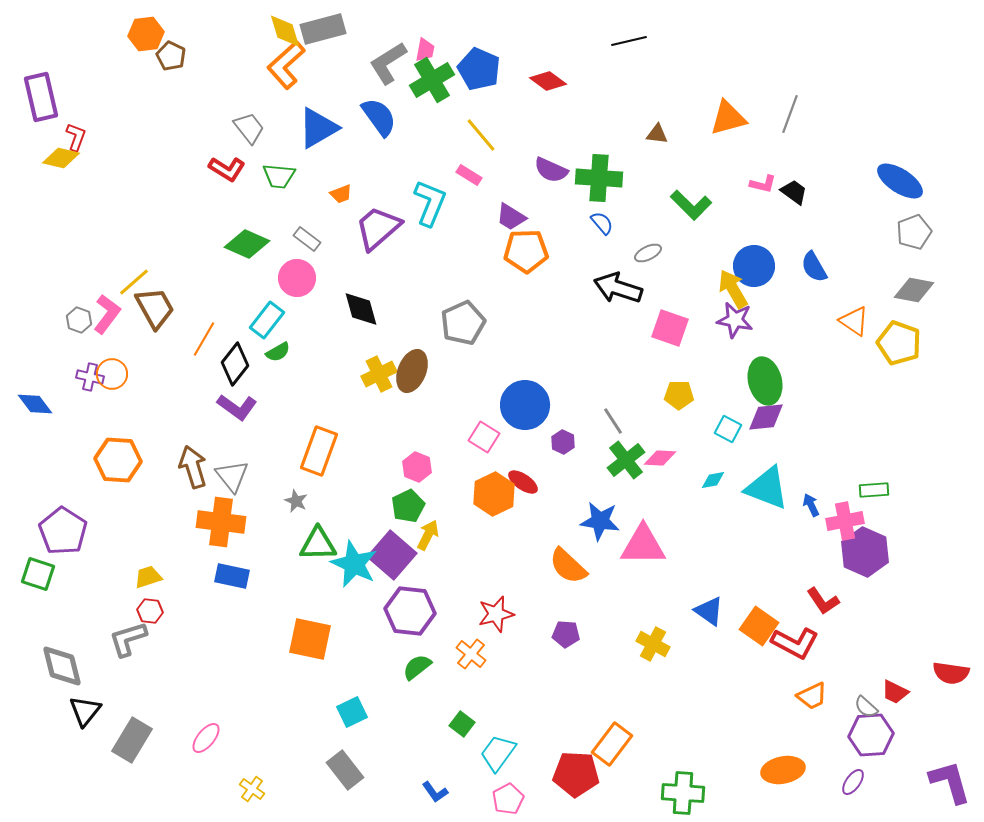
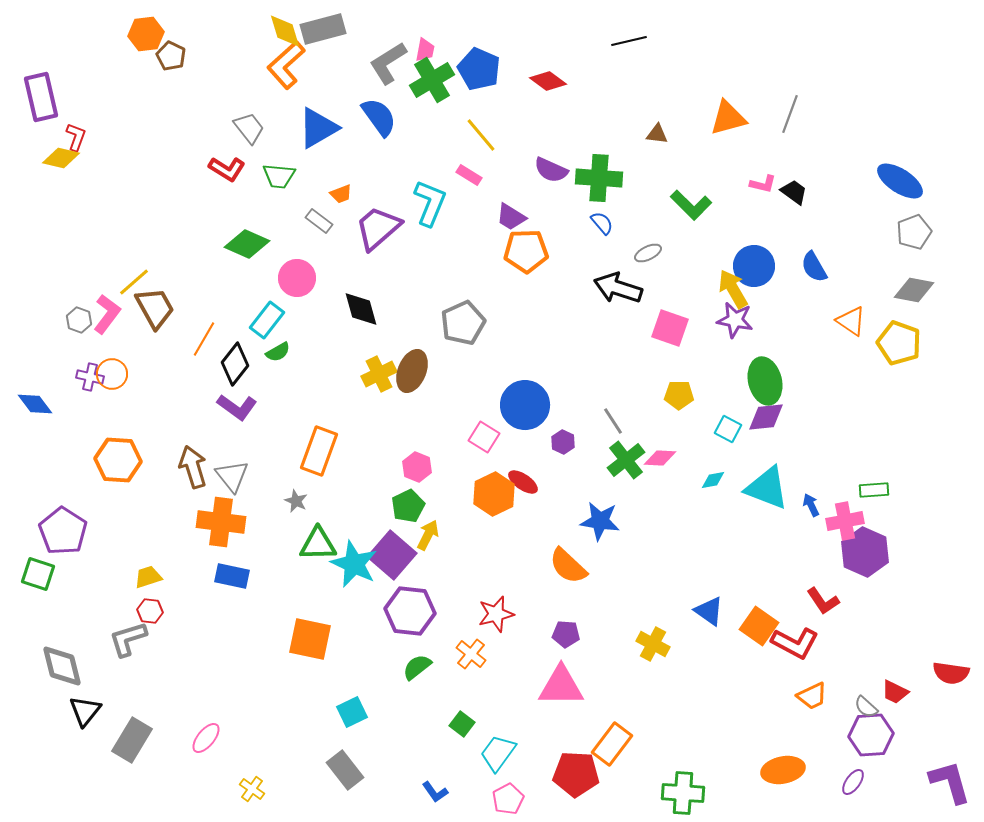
gray rectangle at (307, 239): moved 12 px right, 18 px up
orange triangle at (854, 321): moved 3 px left
pink triangle at (643, 545): moved 82 px left, 141 px down
